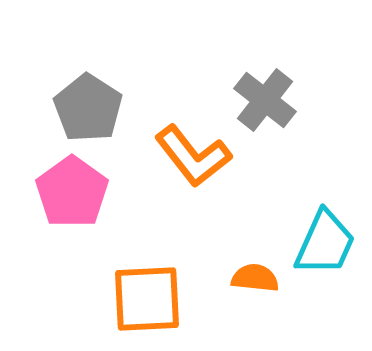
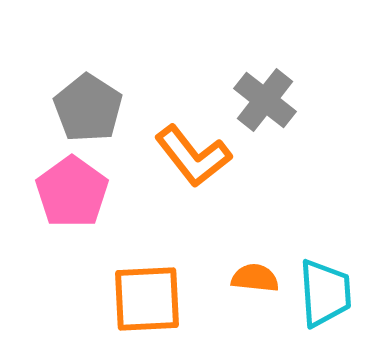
cyan trapezoid: moved 50 px down; rotated 28 degrees counterclockwise
